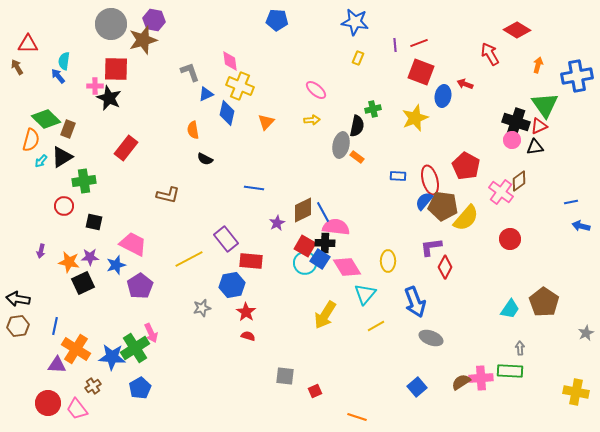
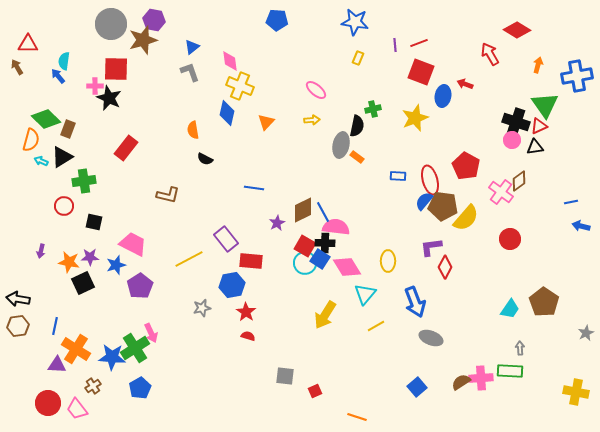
blue triangle at (206, 94): moved 14 px left, 47 px up; rotated 14 degrees counterclockwise
cyan arrow at (41, 161): rotated 72 degrees clockwise
